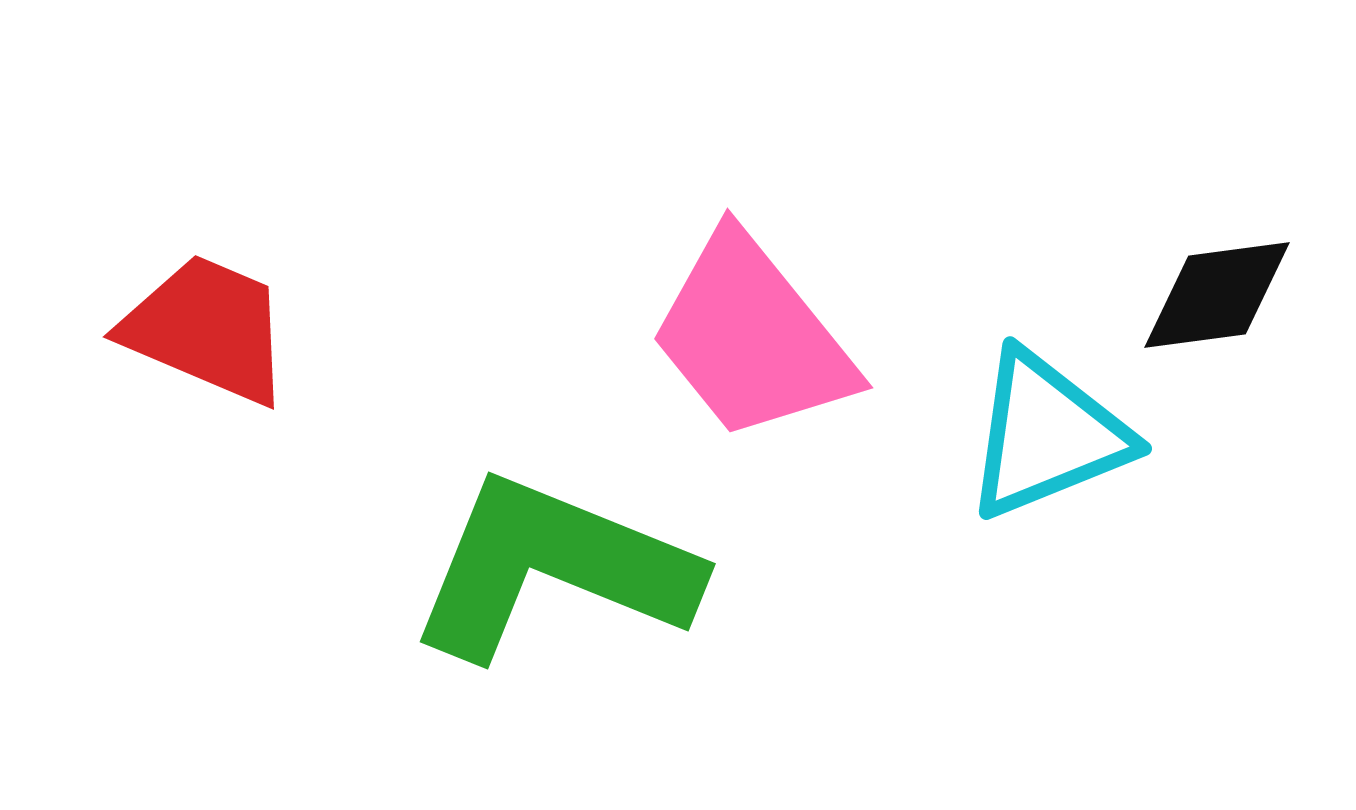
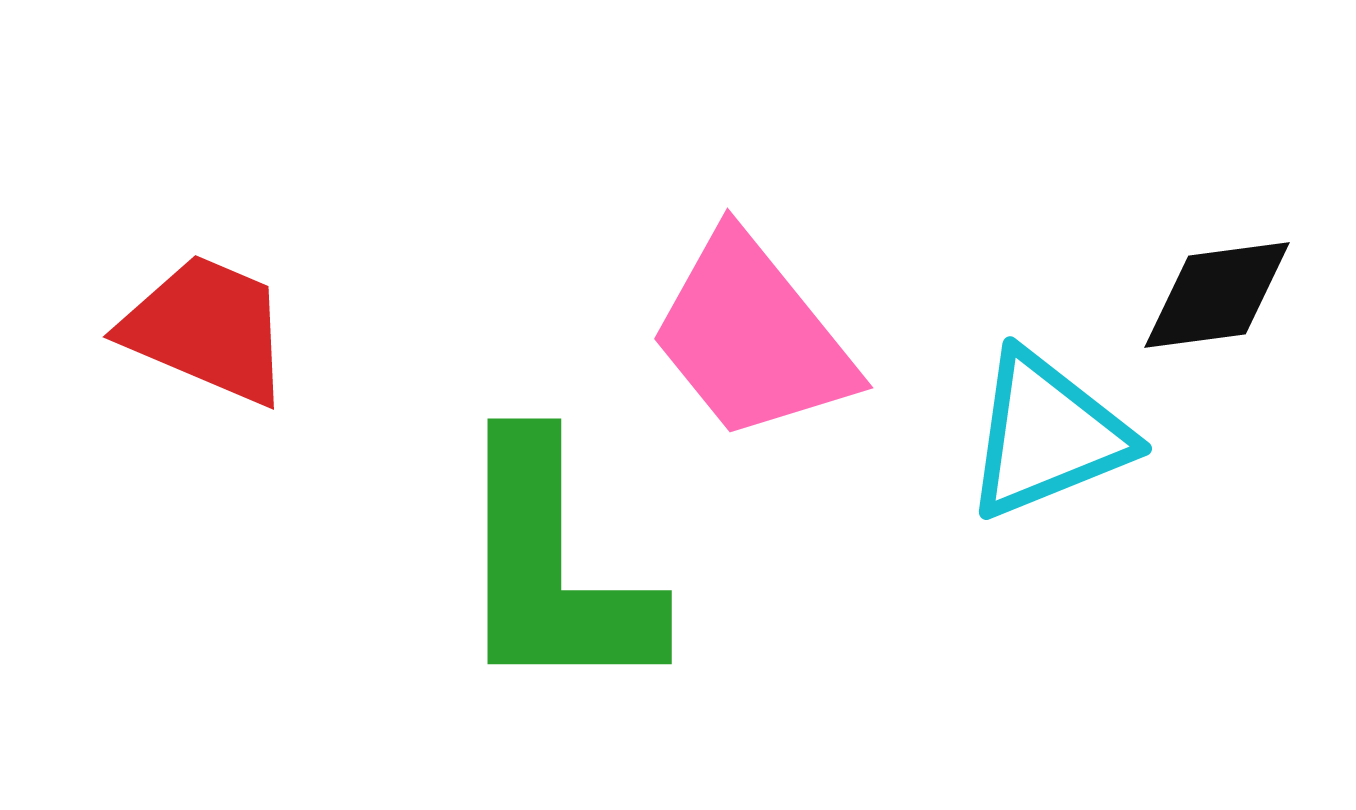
green L-shape: rotated 112 degrees counterclockwise
